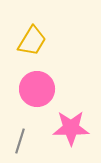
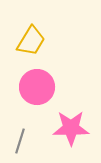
yellow trapezoid: moved 1 px left
pink circle: moved 2 px up
